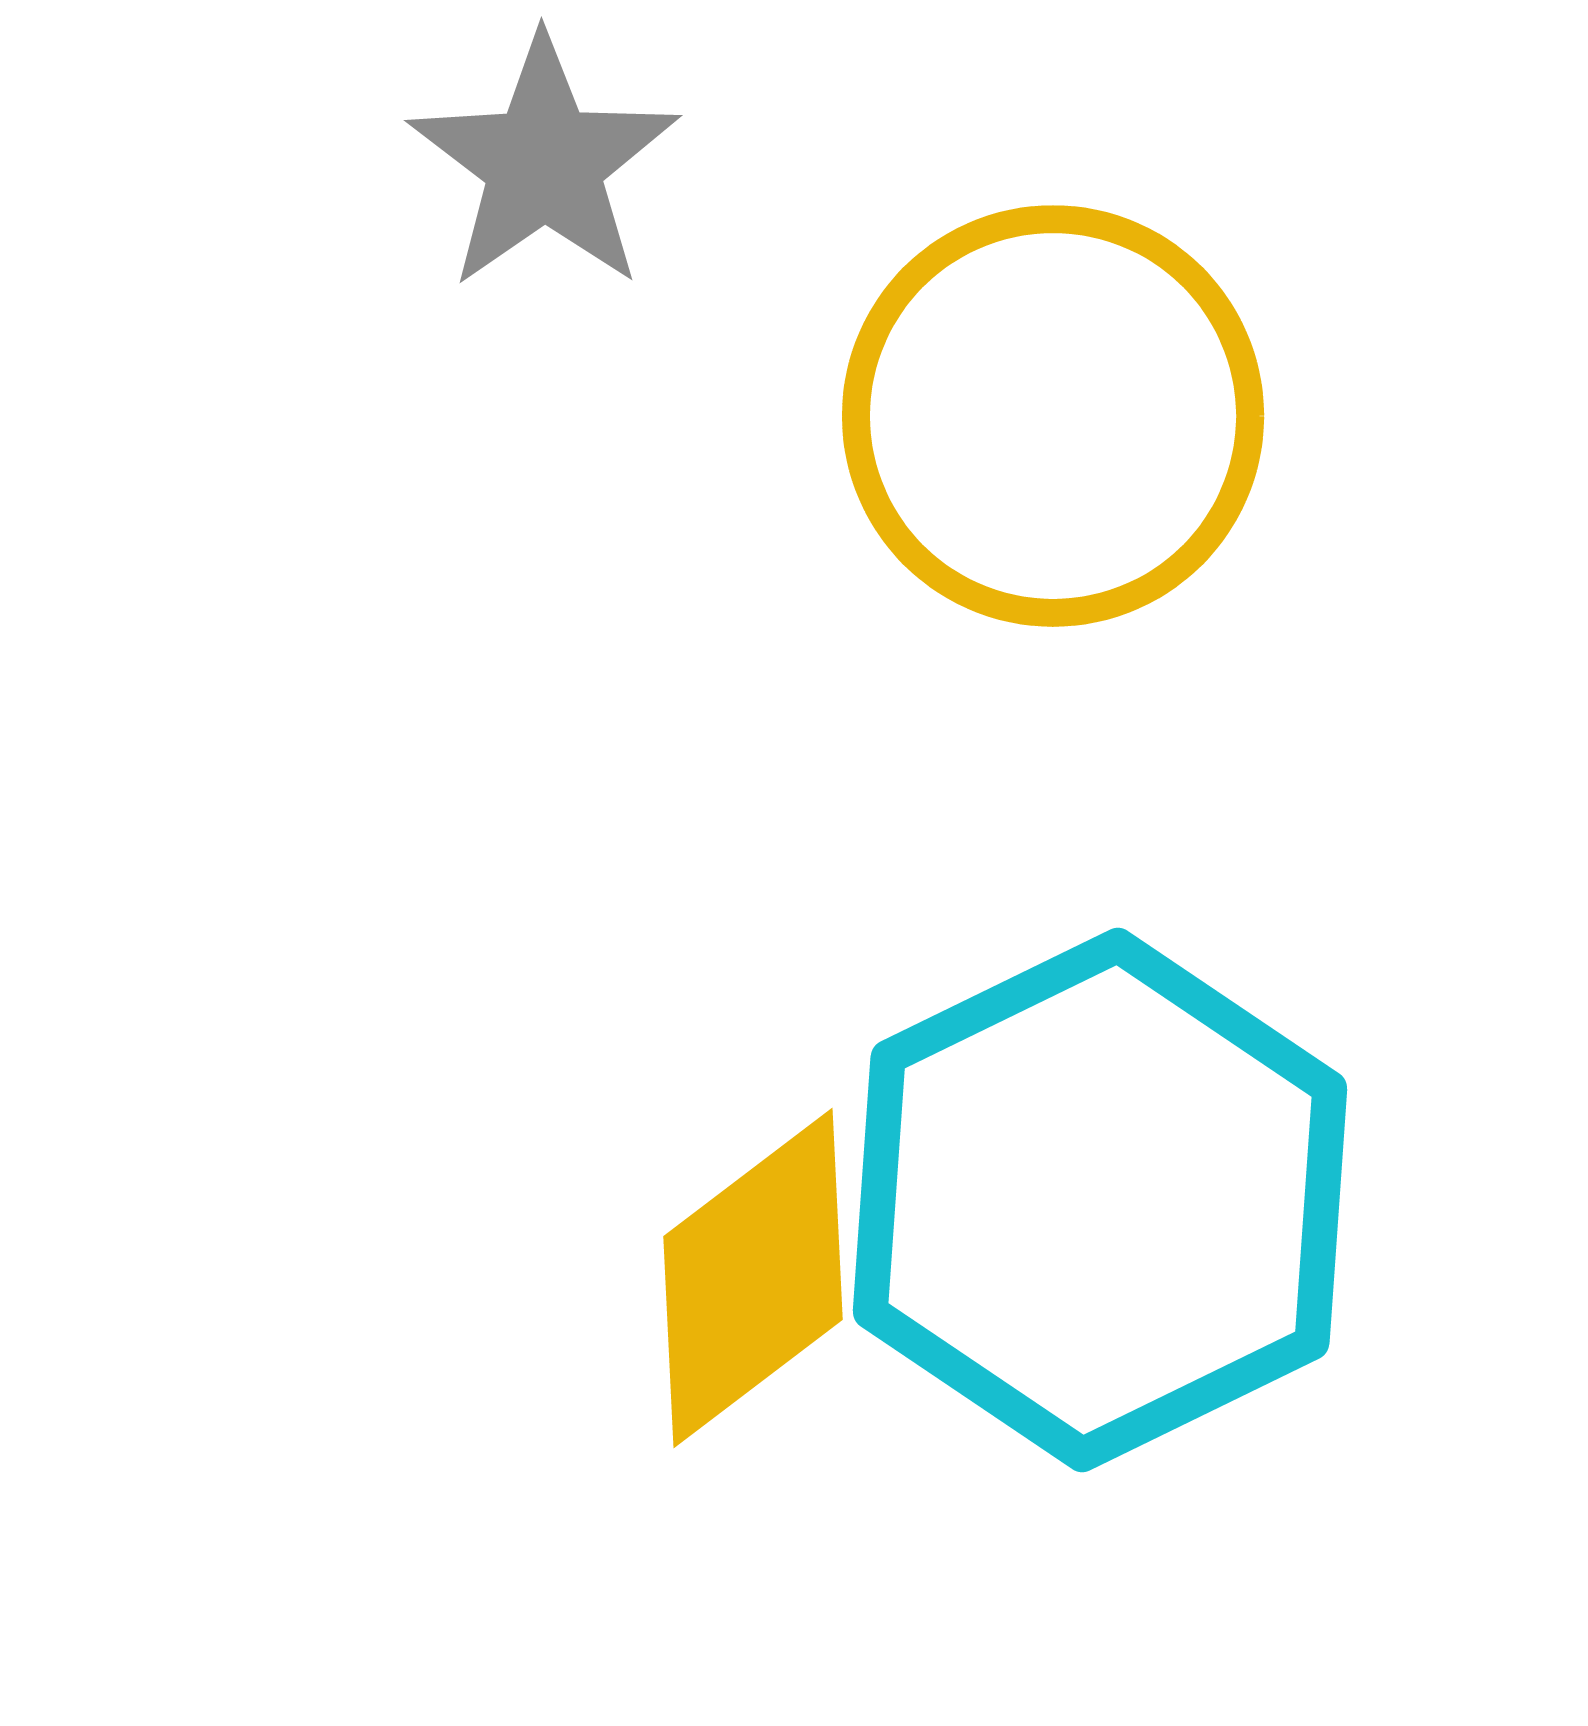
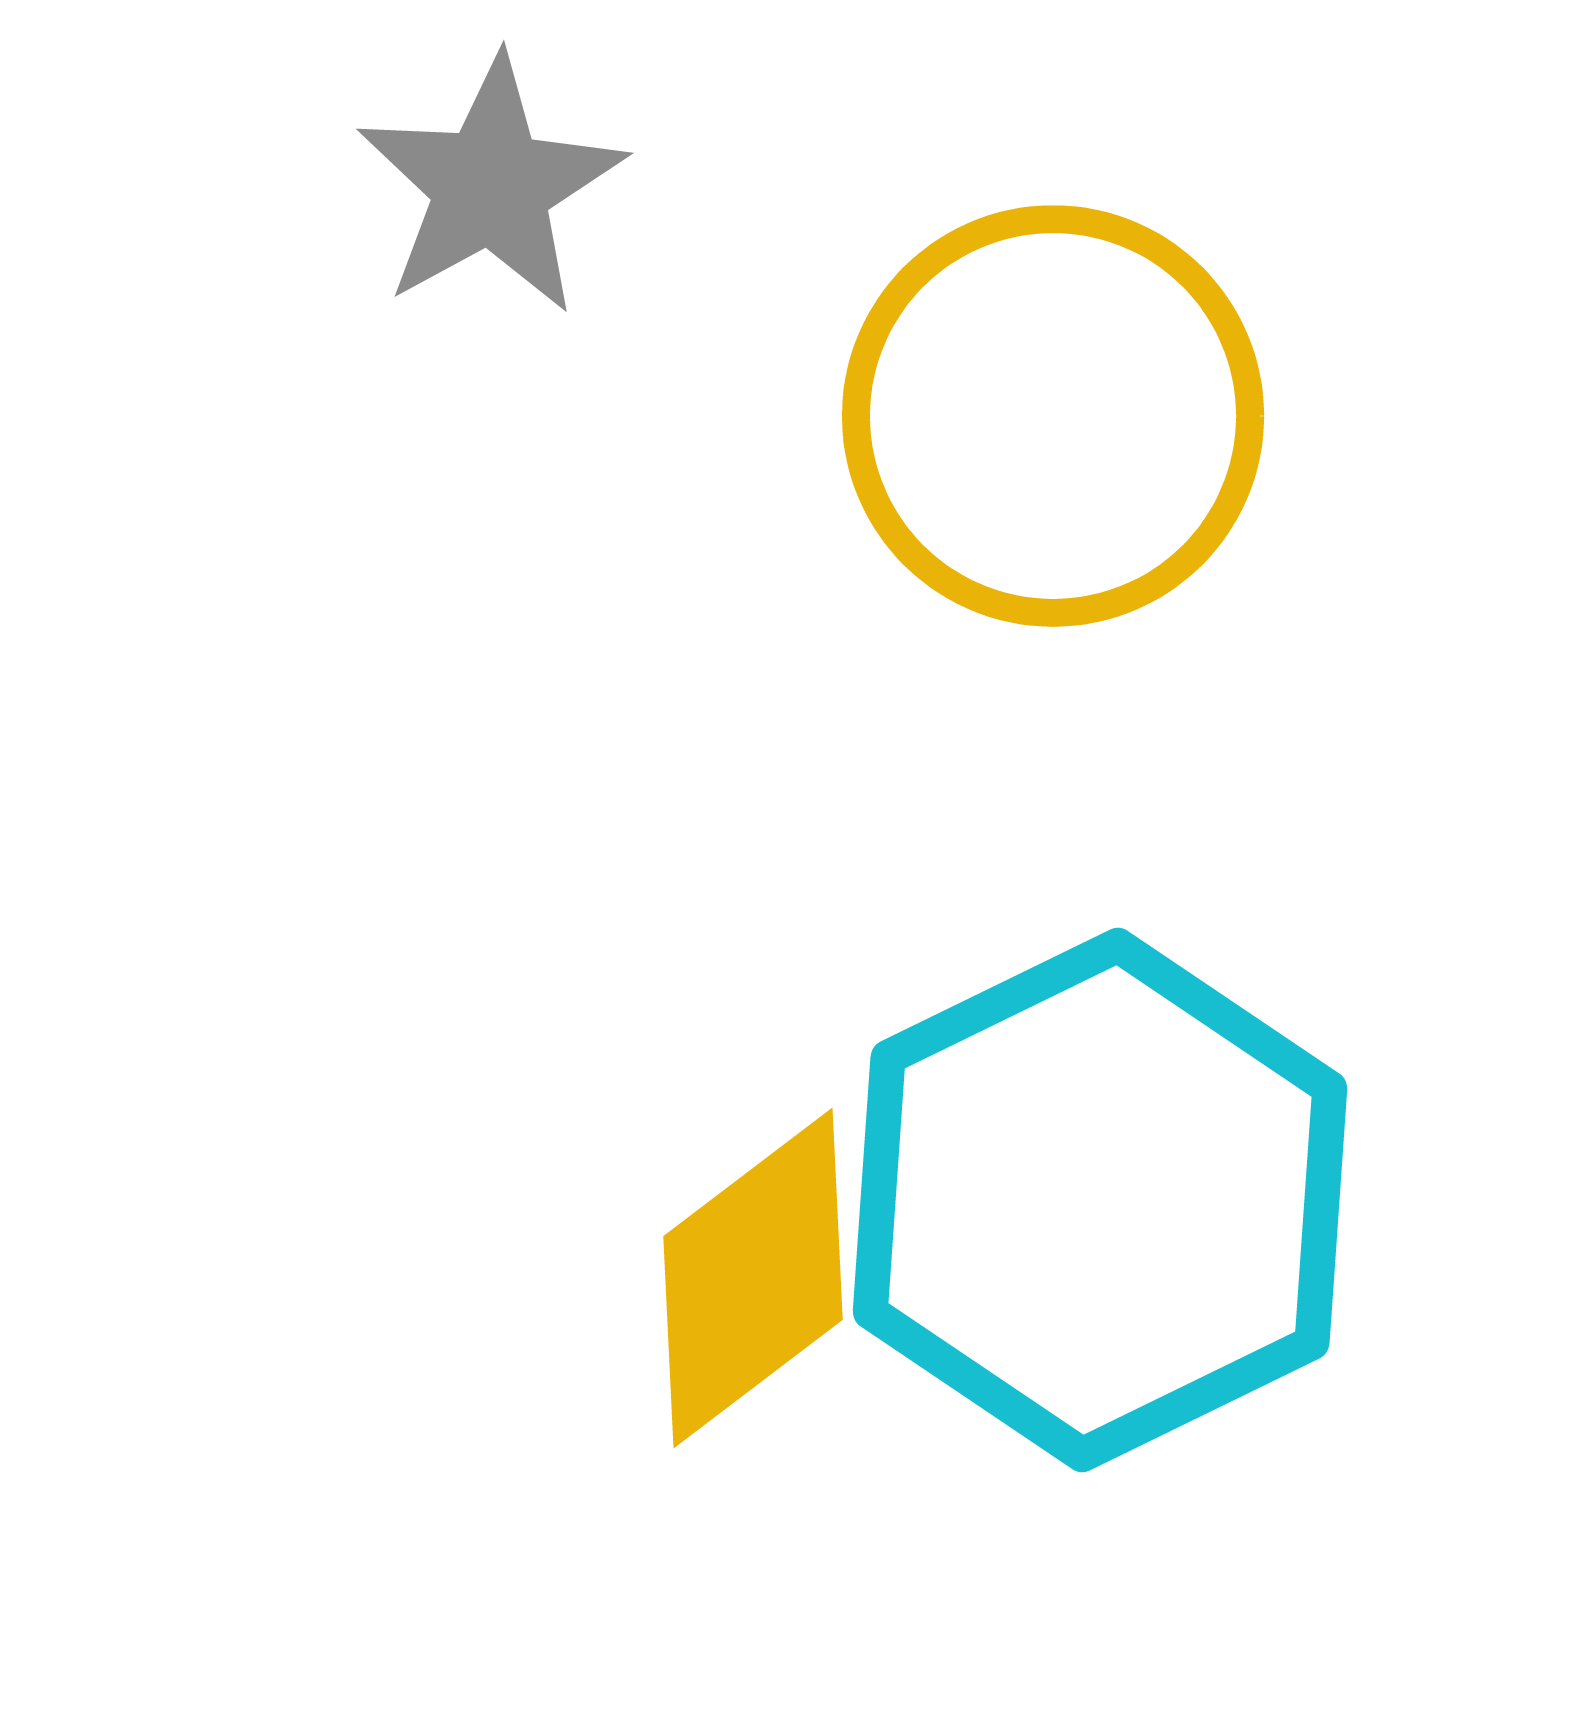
gray star: moved 53 px left, 23 px down; rotated 6 degrees clockwise
